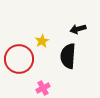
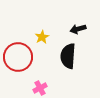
yellow star: moved 4 px up
red circle: moved 1 px left, 2 px up
pink cross: moved 3 px left
